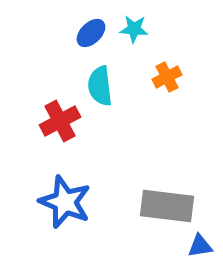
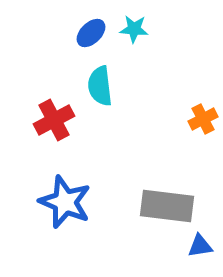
orange cross: moved 36 px right, 42 px down
red cross: moved 6 px left, 1 px up
